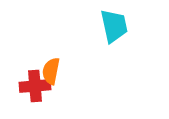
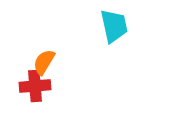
orange semicircle: moved 7 px left, 9 px up; rotated 20 degrees clockwise
